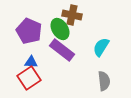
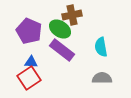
brown cross: rotated 24 degrees counterclockwise
green ellipse: rotated 25 degrees counterclockwise
cyan semicircle: rotated 42 degrees counterclockwise
gray semicircle: moved 2 px left, 3 px up; rotated 84 degrees counterclockwise
